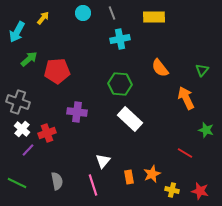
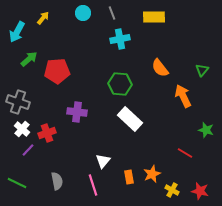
orange arrow: moved 3 px left, 2 px up
yellow cross: rotated 16 degrees clockwise
